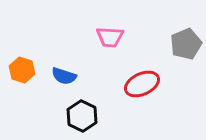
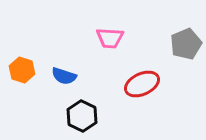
pink trapezoid: moved 1 px down
